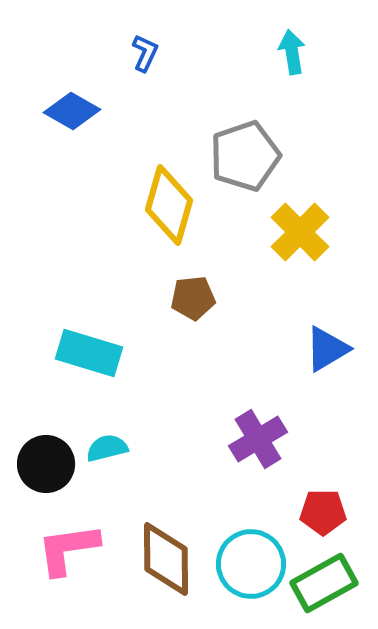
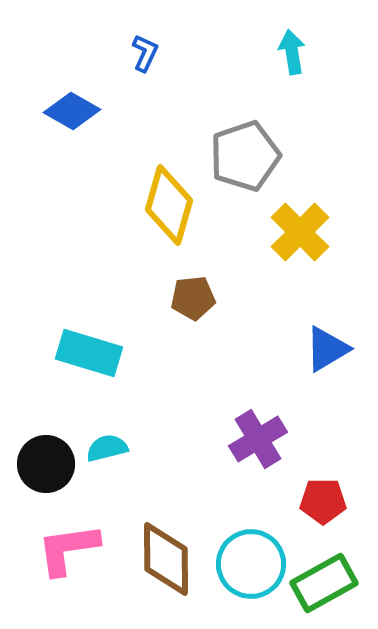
red pentagon: moved 11 px up
